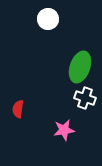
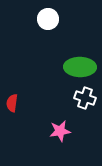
green ellipse: rotated 72 degrees clockwise
red semicircle: moved 6 px left, 6 px up
pink star: moved 4 px left, 1 px down
